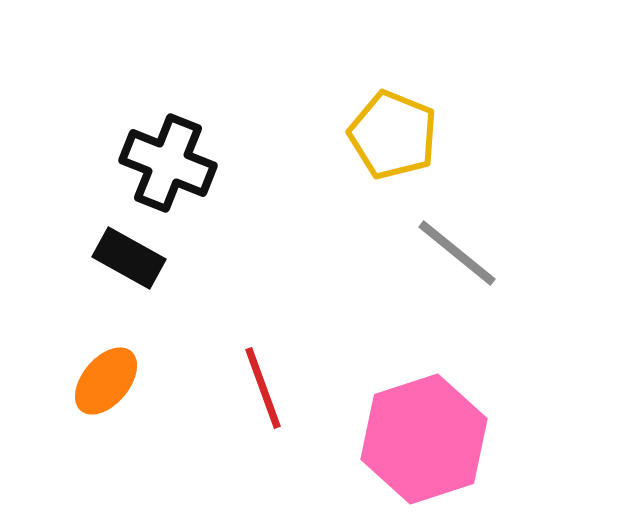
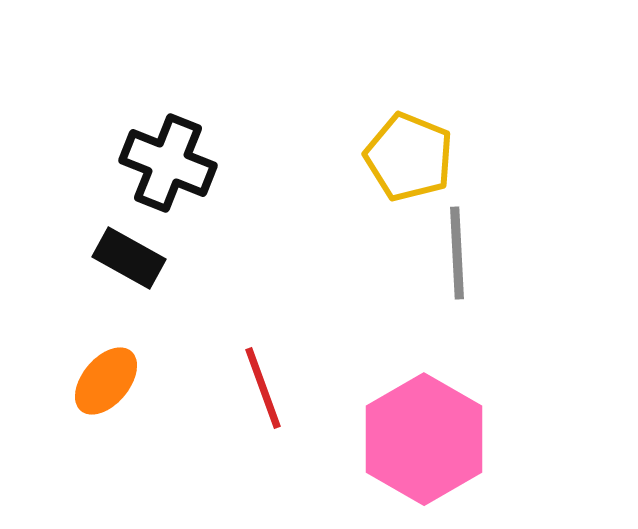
yellow pentagon: moved 16 px right, 22 px down
gray line: rotated 48 degrees clockwise
pink hexagon: rotated 12 degrees counterclockwise
